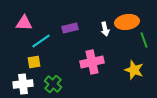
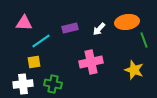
white arrow: moved 6 px left; rotated 56 degrees clockwise
pink cross: moved 1 px left
green cross: rotated 30 degrees counterclockwise
